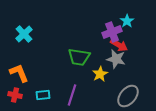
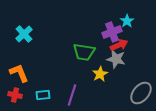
red arrow: rotated 54 degrees counterclockwise
green trapezoid: moved 5 px right, 5 px up
gray ellipse: moved 13 px right, 3 px up
